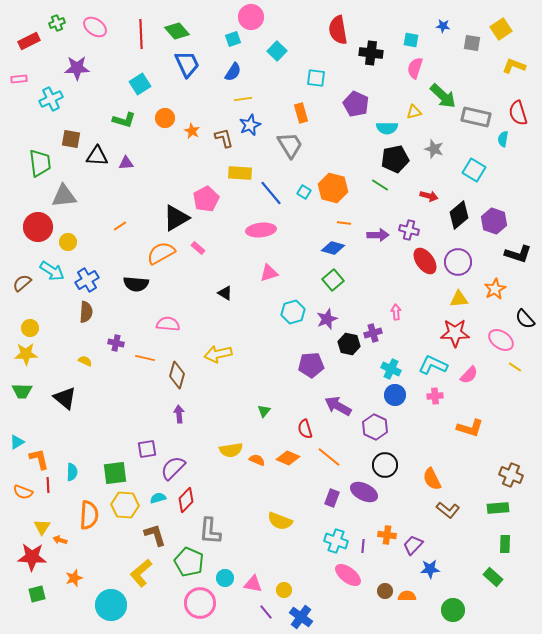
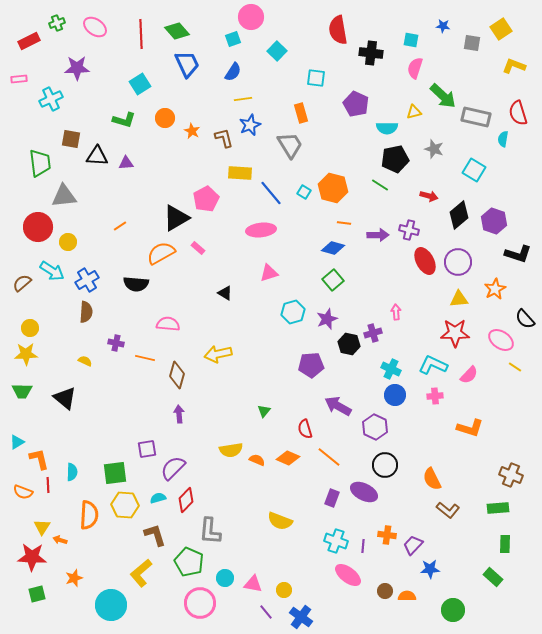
red ellipse at (425, 261): rotated 8 degrees clockwise
